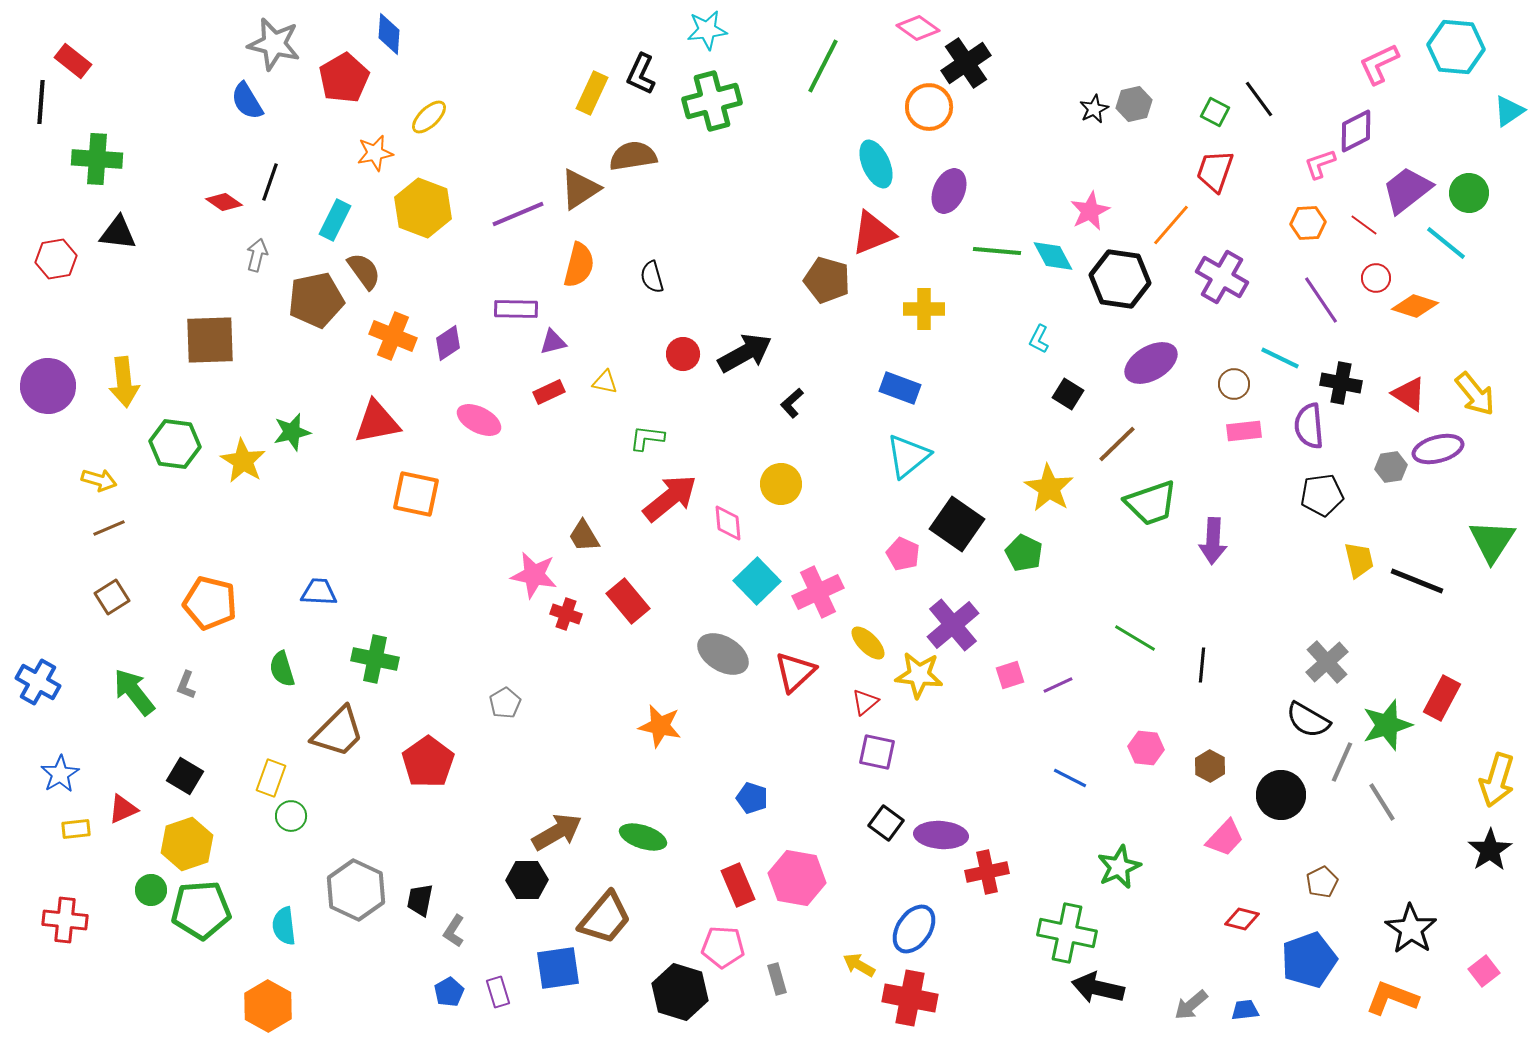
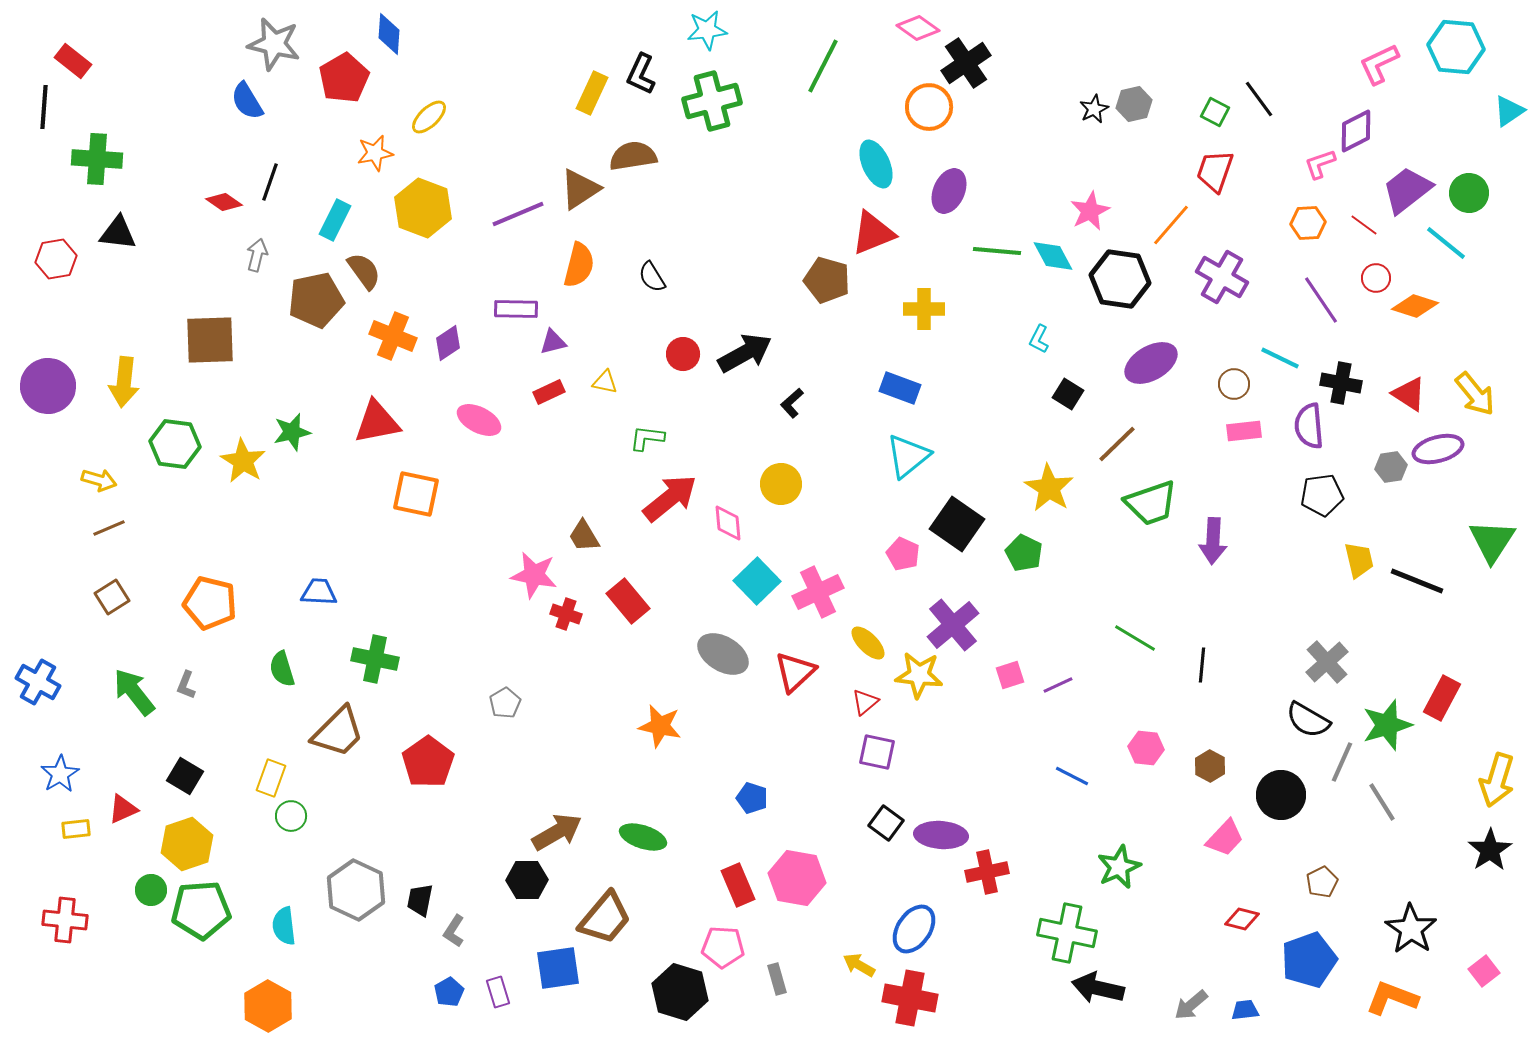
black line at (41, 102): moved 3 px right, 5 px down
black semicircle at (652, 277): rotated 16 degrees counterclockwise
yellow arrow at (124, 382): rotated 12 degrees clockwise
blue line at (1070, 778): moved 2 px right, 2 px up
